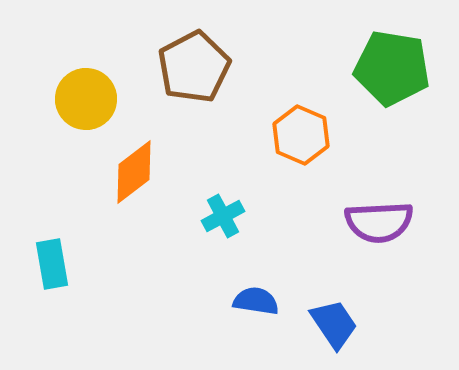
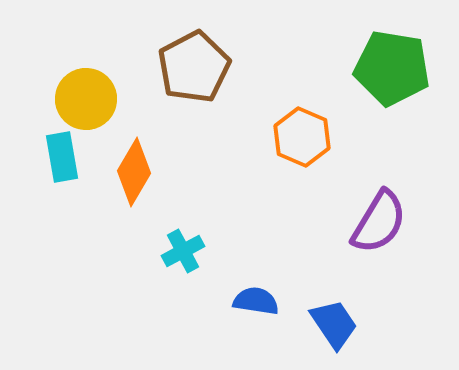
orange hexagon: moved 1 px right, 2 px down
orange diamond: rotated 22 degrees counterclockwise
cyan cross: moved 40 px left, 35 px down
purple semicircle: rotated 56 degrees counterclockwise
cyan rectangle: moved 10 px right, 107 px up
